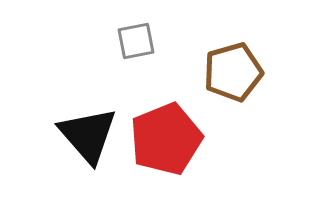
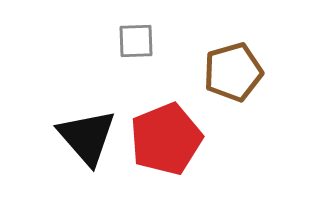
gray square: rotated 9 degrees clockwise
black triangle: moved 1 px left, 2 px down
